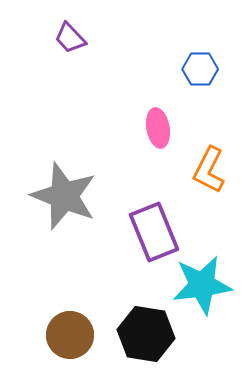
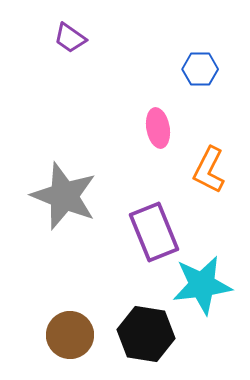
purple trapezoid: rotated 12 degrees counterclockwise
